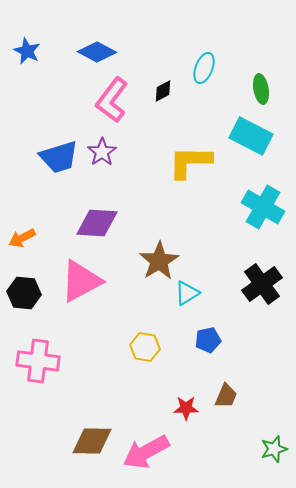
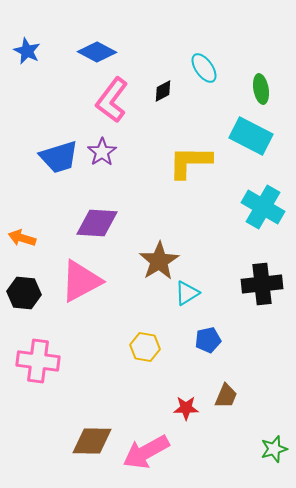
cyan ellipse: rotated 56 degrees counterclockwise
orange arrow: rotated 44 degrees clockwise
black cross: rotated 30 degrees clockwise
